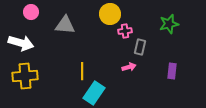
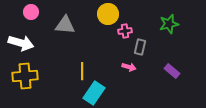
yellow circle: moved 2 px left
pink arrow: rotated 32 degrees clockwise
purple rectangle: rotated 56 degrees counterclockwise
